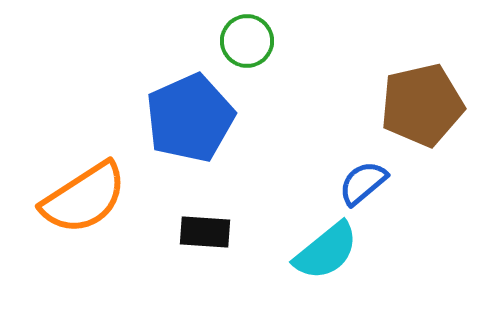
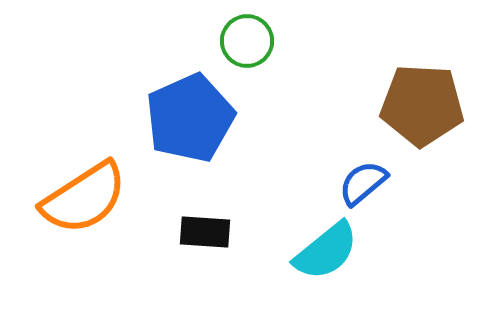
brown pentagon: rotated 16 degrees clockwise
